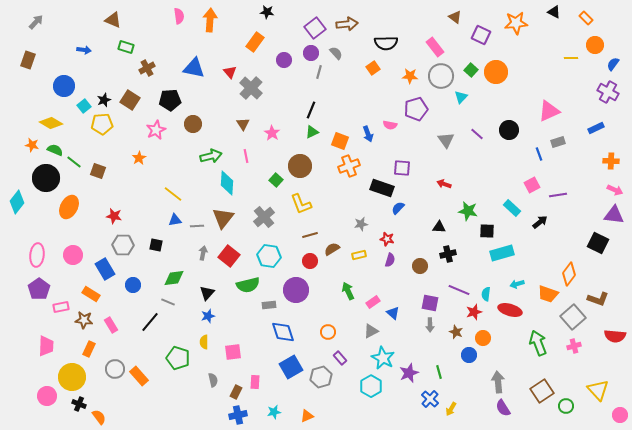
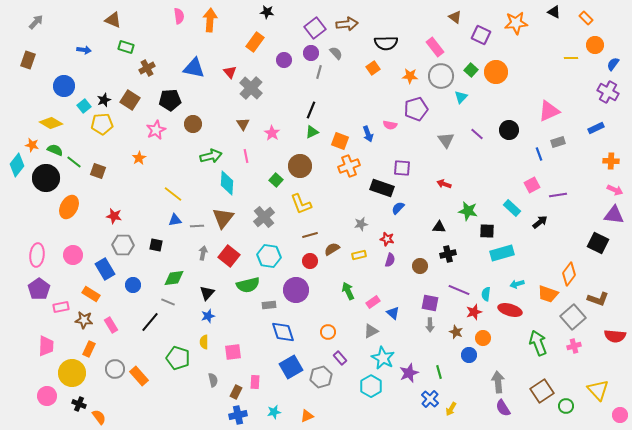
cyan diamond at (17, 202): moved 37 px up
yellow circle at (72, 377): moved 4 px up
